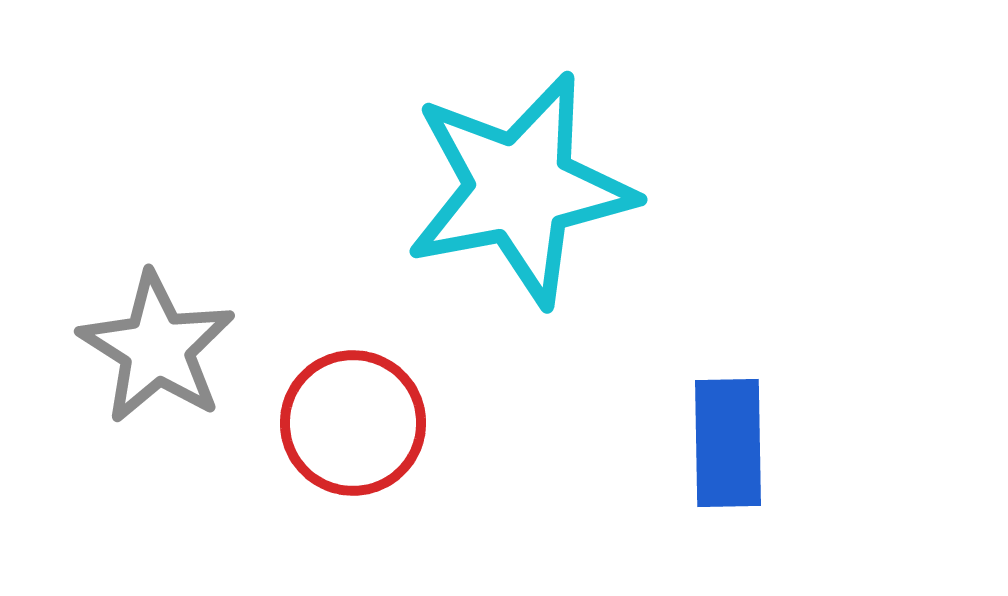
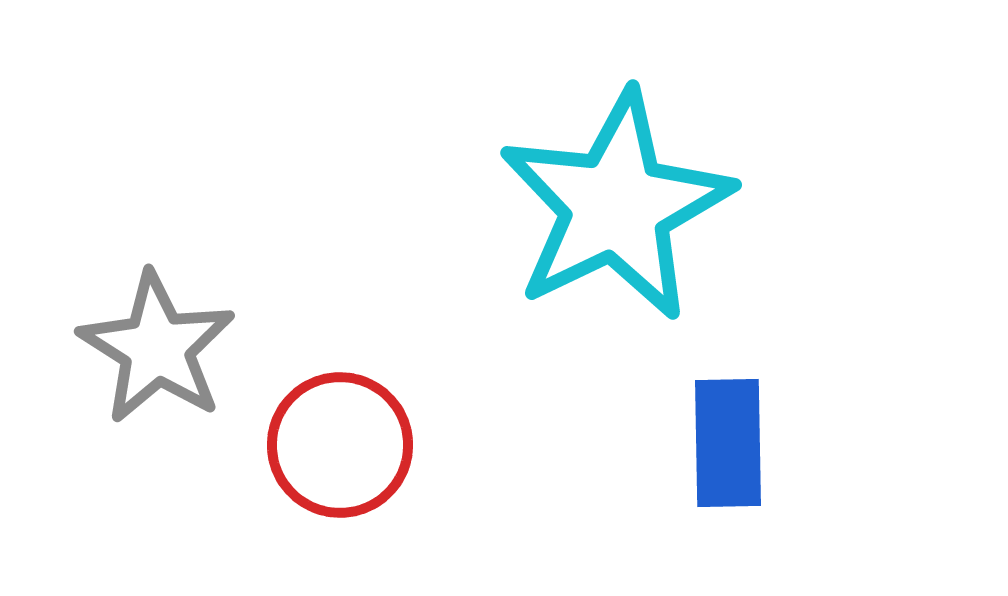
cyan star: moved 96 px right, 17 px down; rotated 15 degrees counterclockwise
red circle: moved 13 px left, 22 px down
